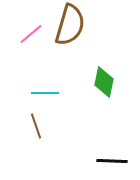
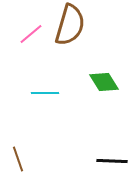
green diamond: rotated 44 degrees counterclockwise
brown line: moved 18 px left, 33 px down
